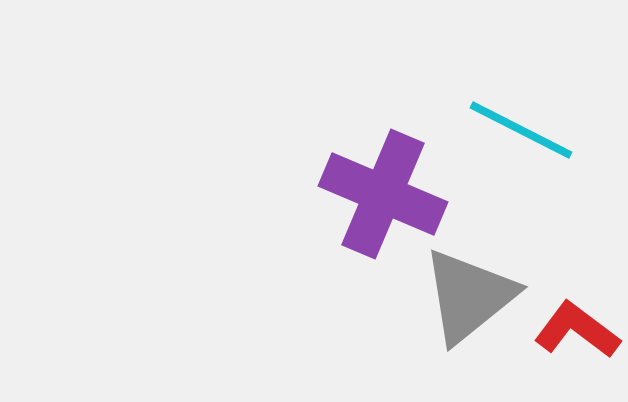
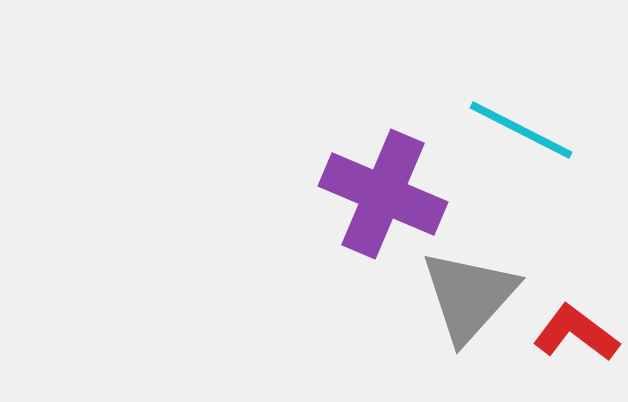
gray triangle: rotated 9 degrees counterclockwise
red L-shape: moved 1 px left, 3 px down
